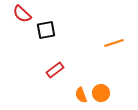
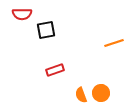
red semicircle: rotated 42 degrees counterclockwise
red rectangle: rotated 18 degrees clockwise
